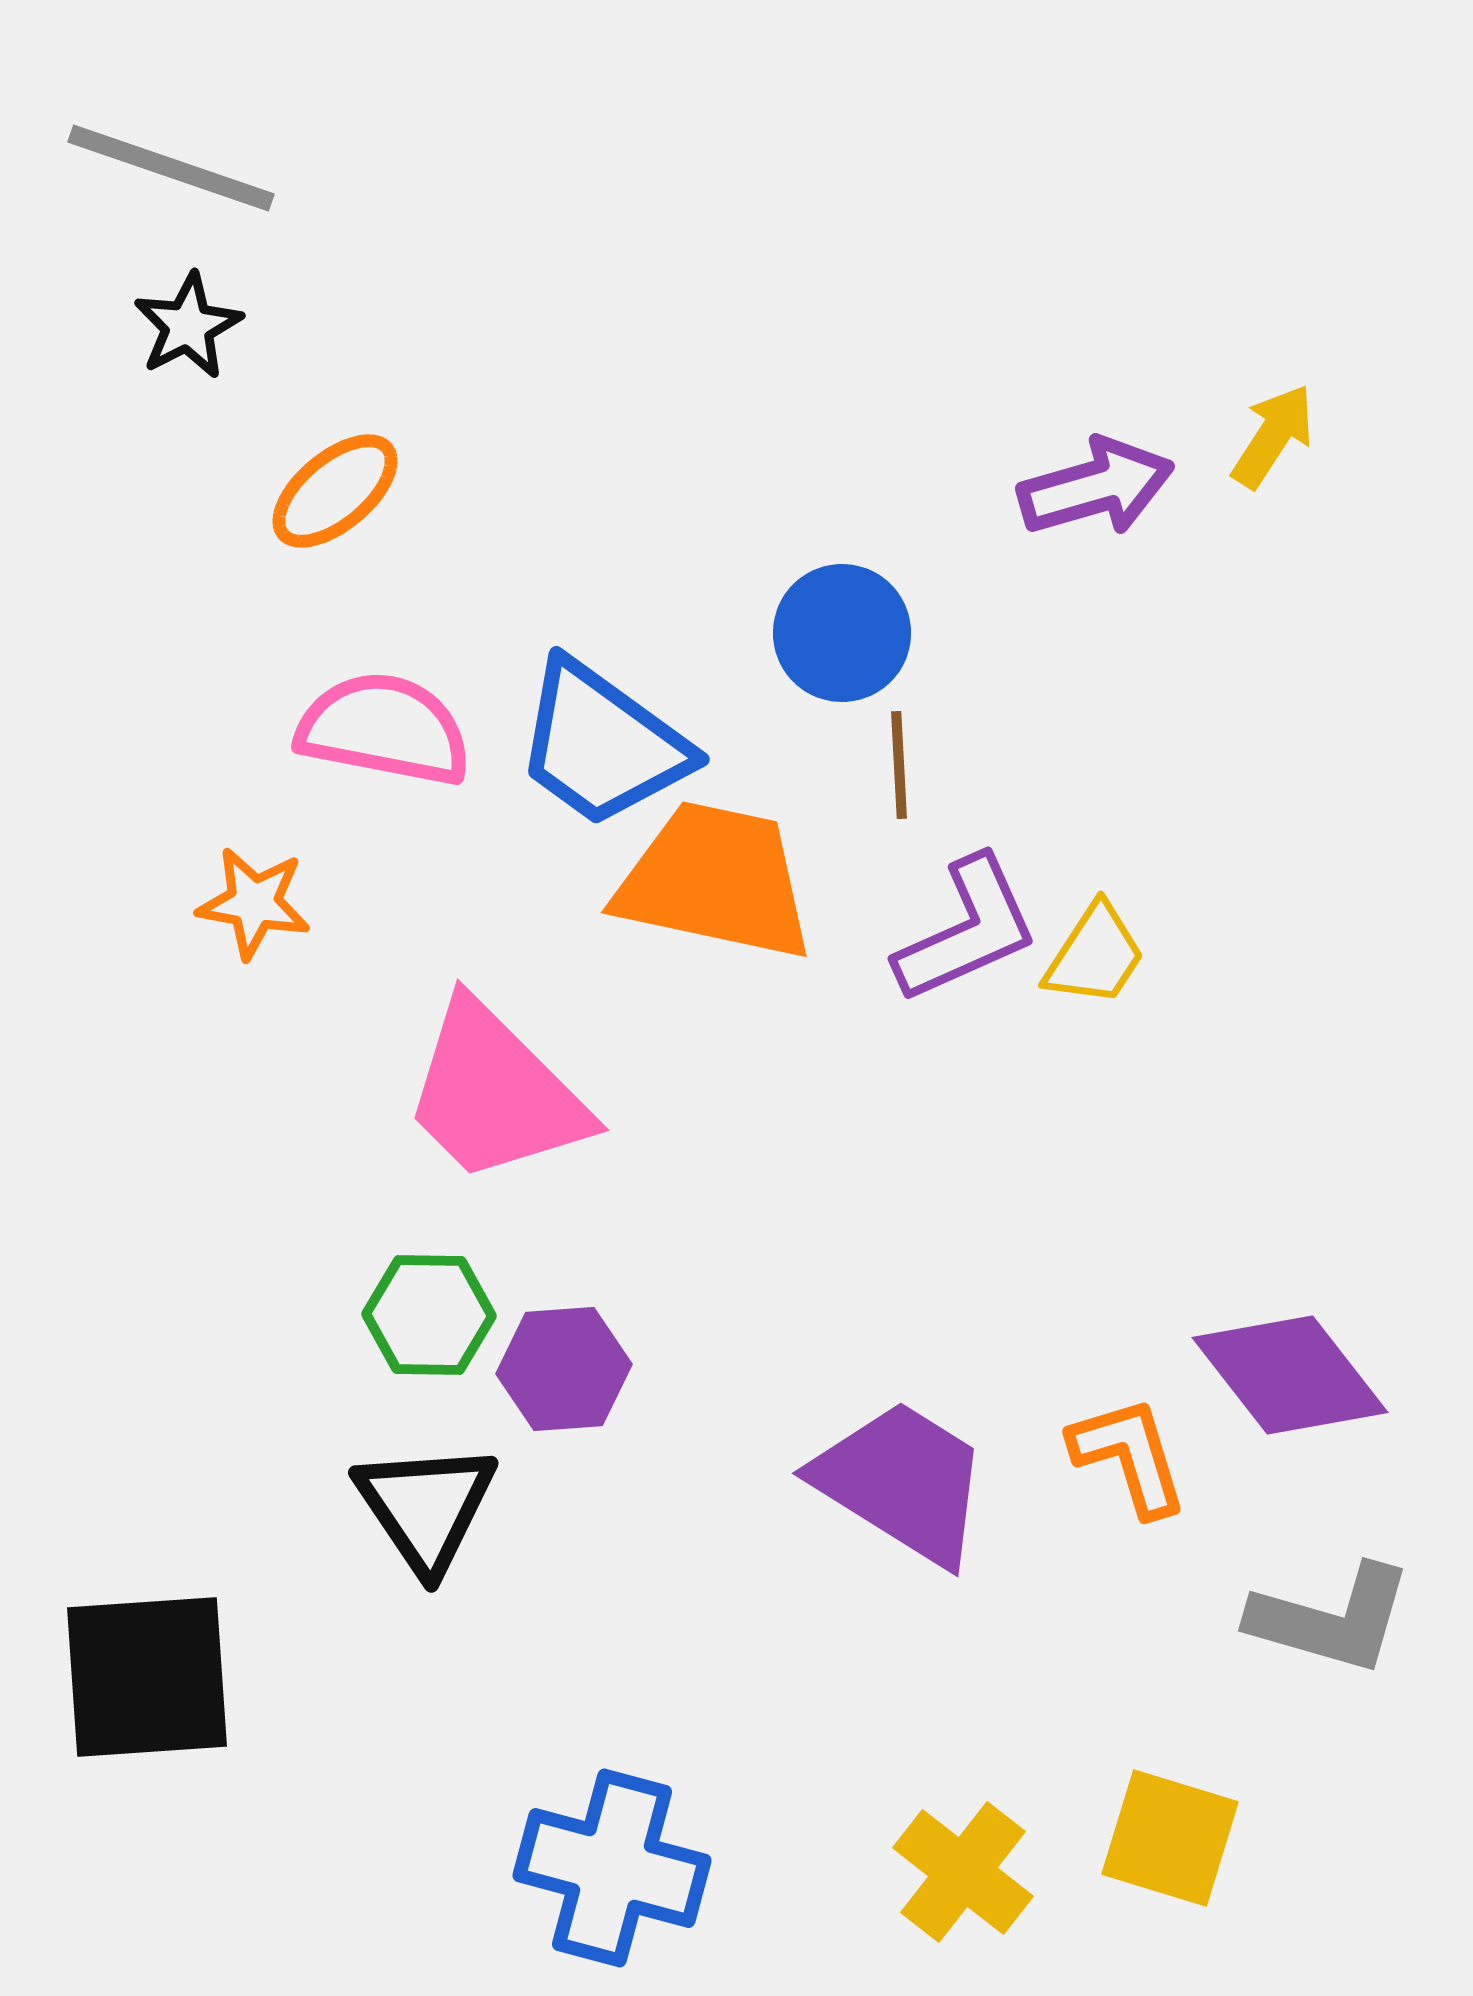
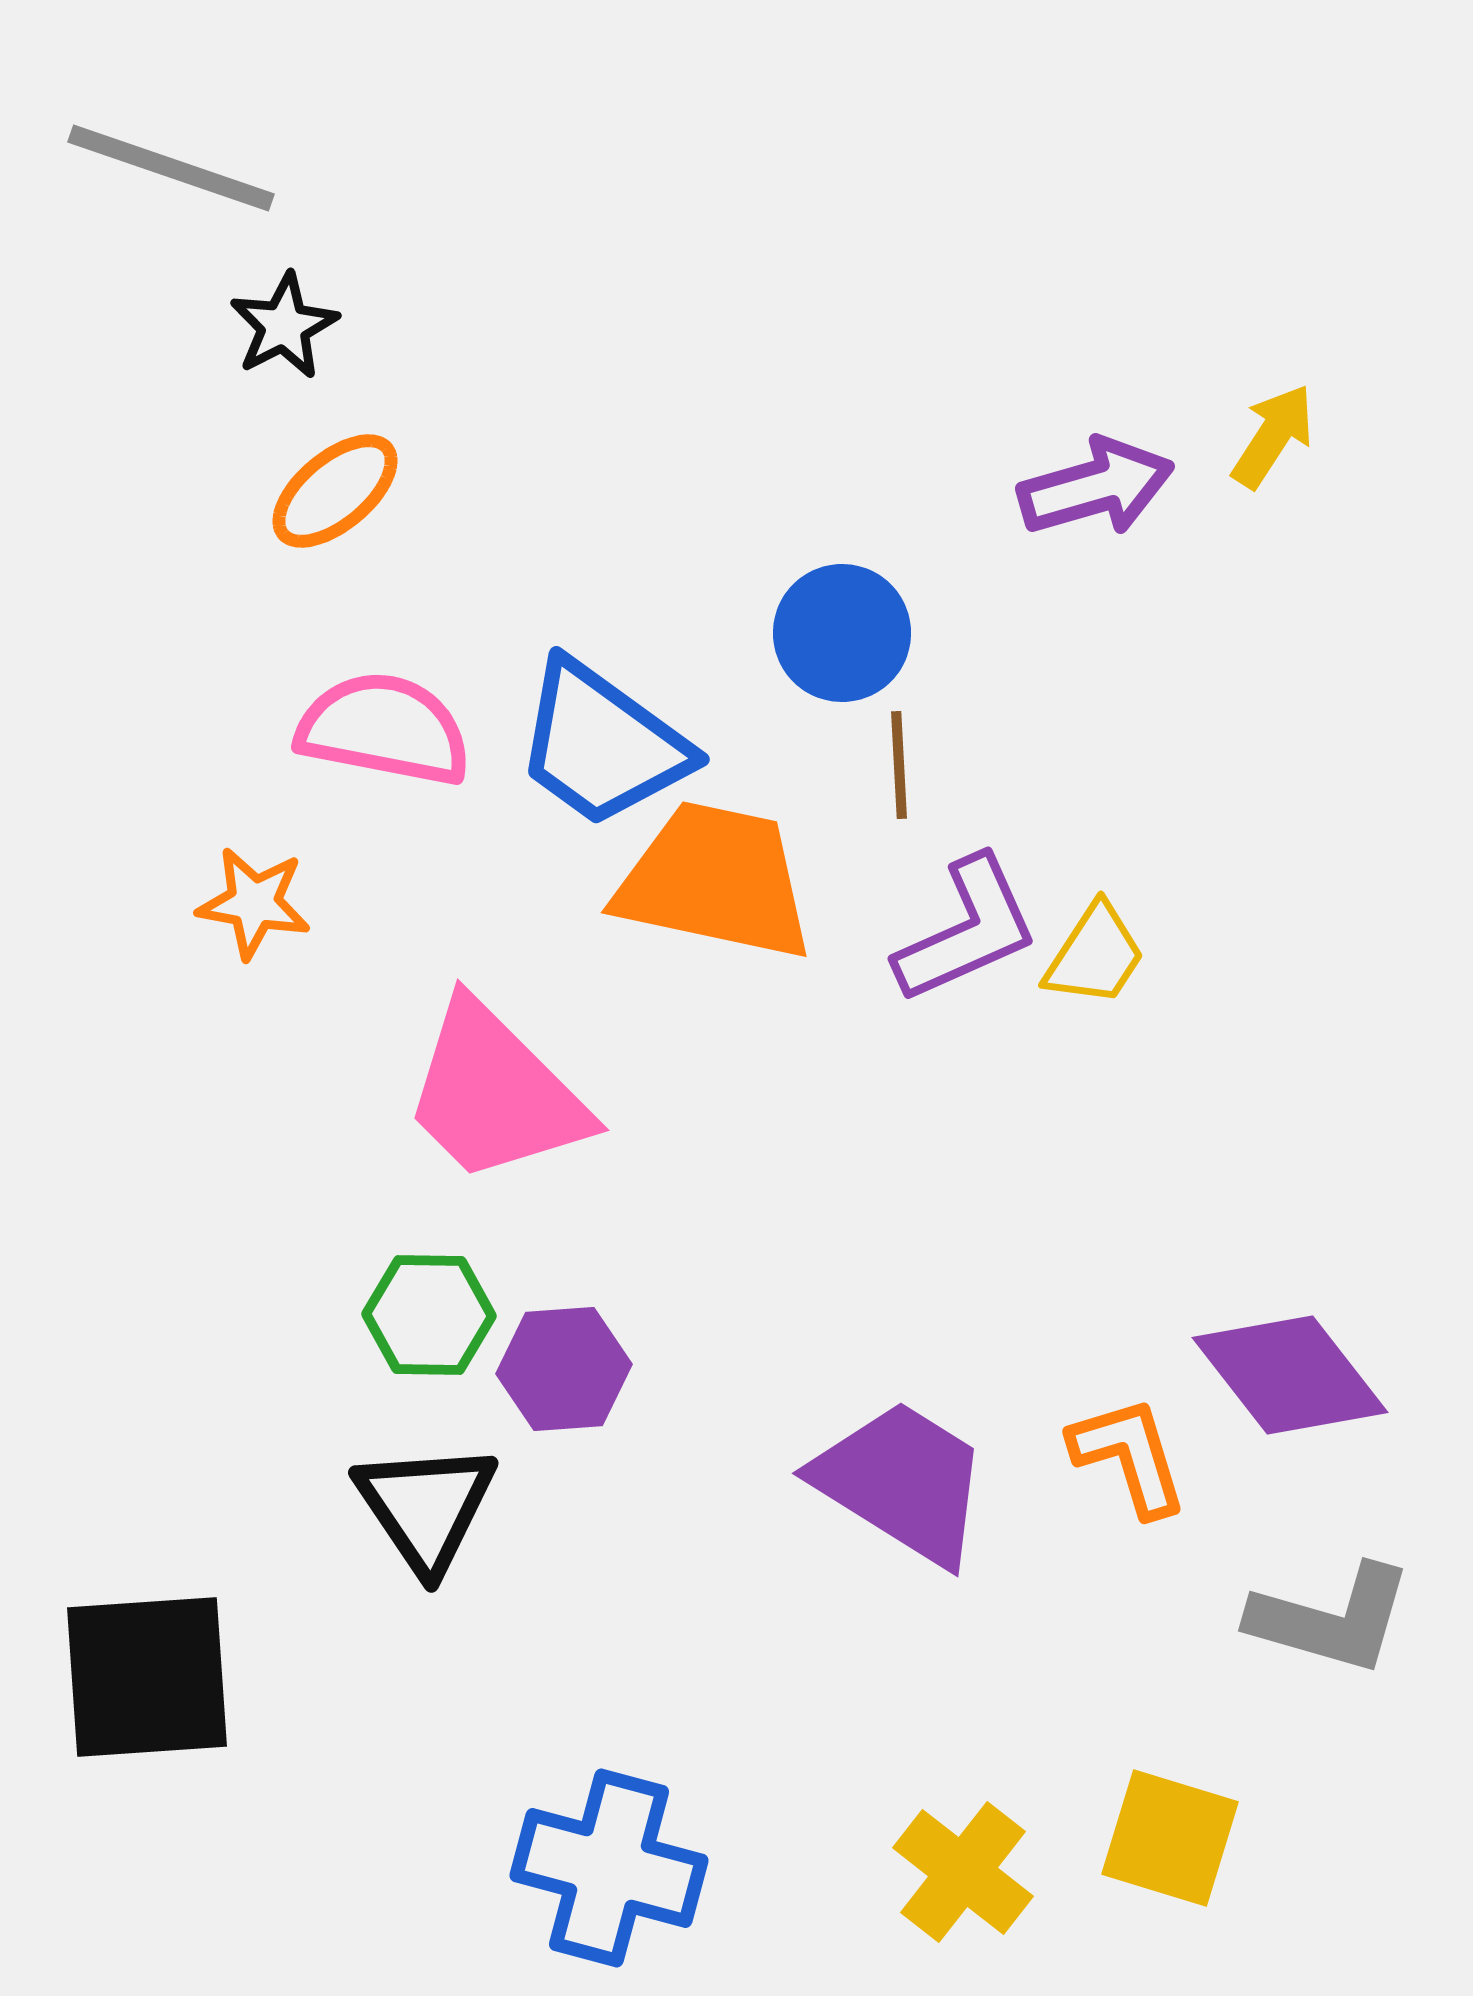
black star: moved 96 px right
blue cross: moved 3 px left
